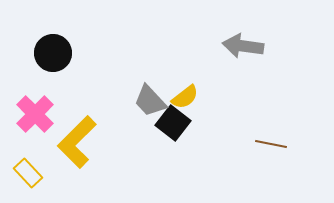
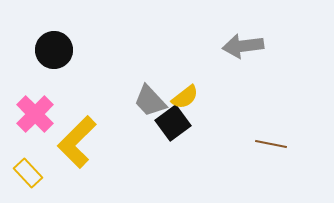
gray arrow: rotated 15 degrees counterclockwise
black circle: moved 1 px right, 3 px up
black square: rotated 16 degrees clockwise
